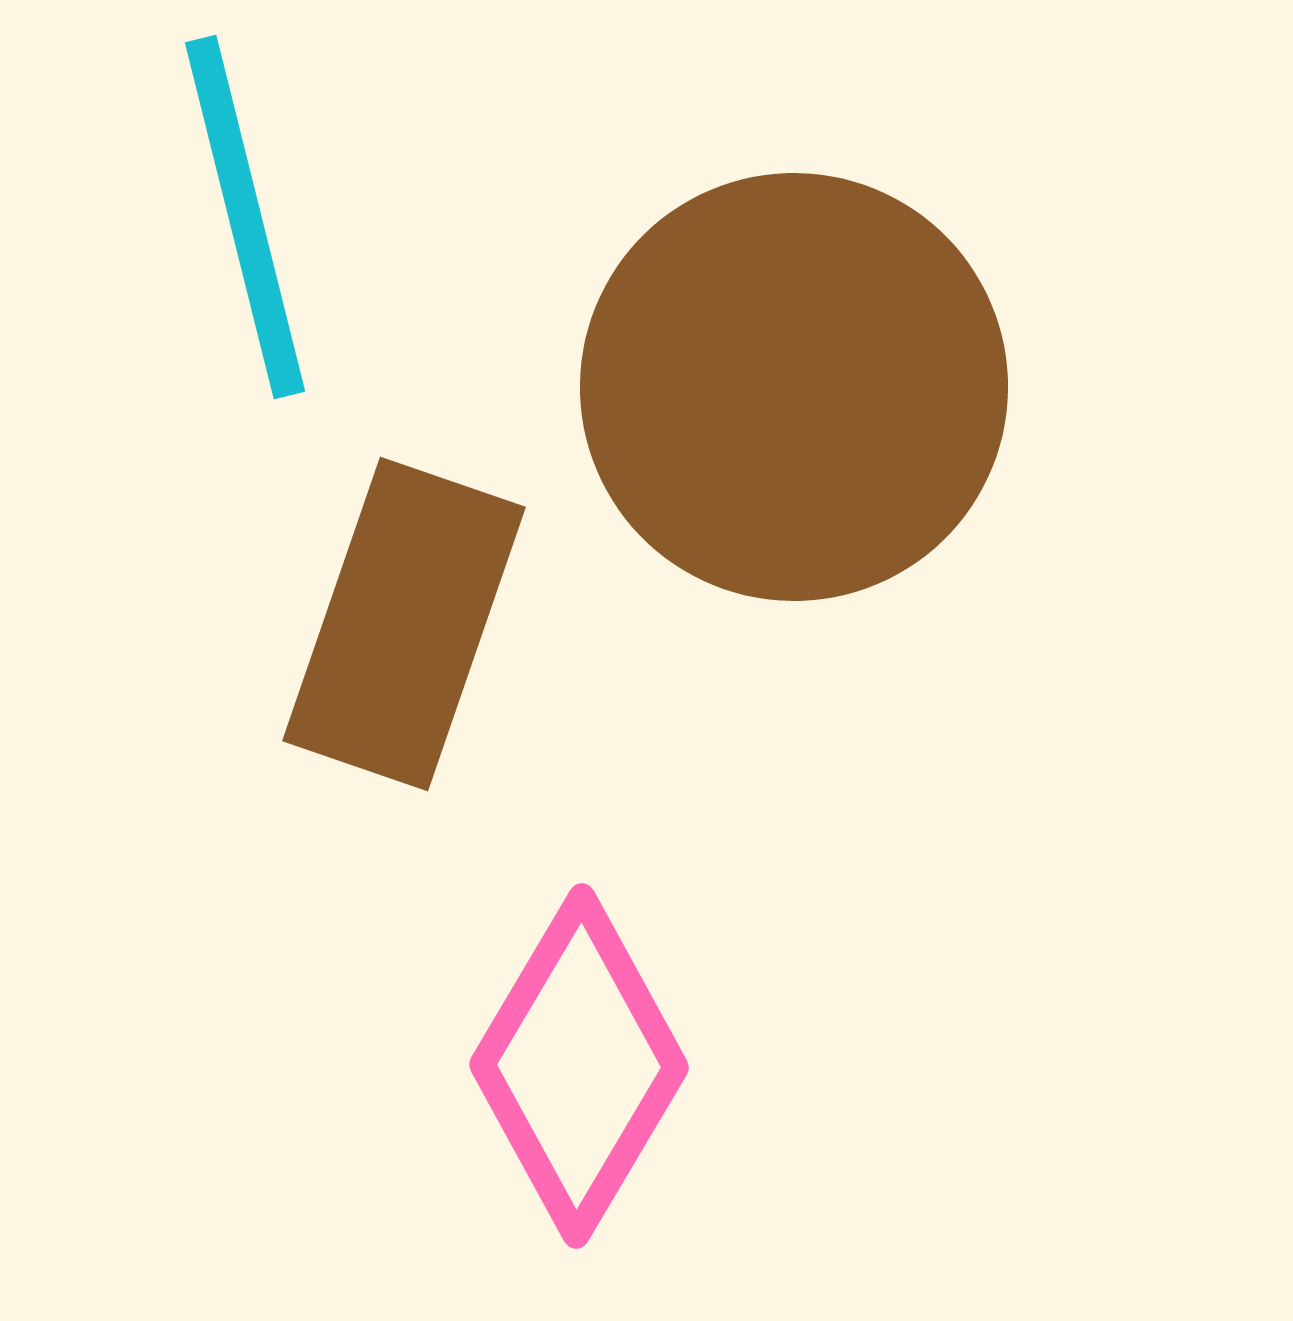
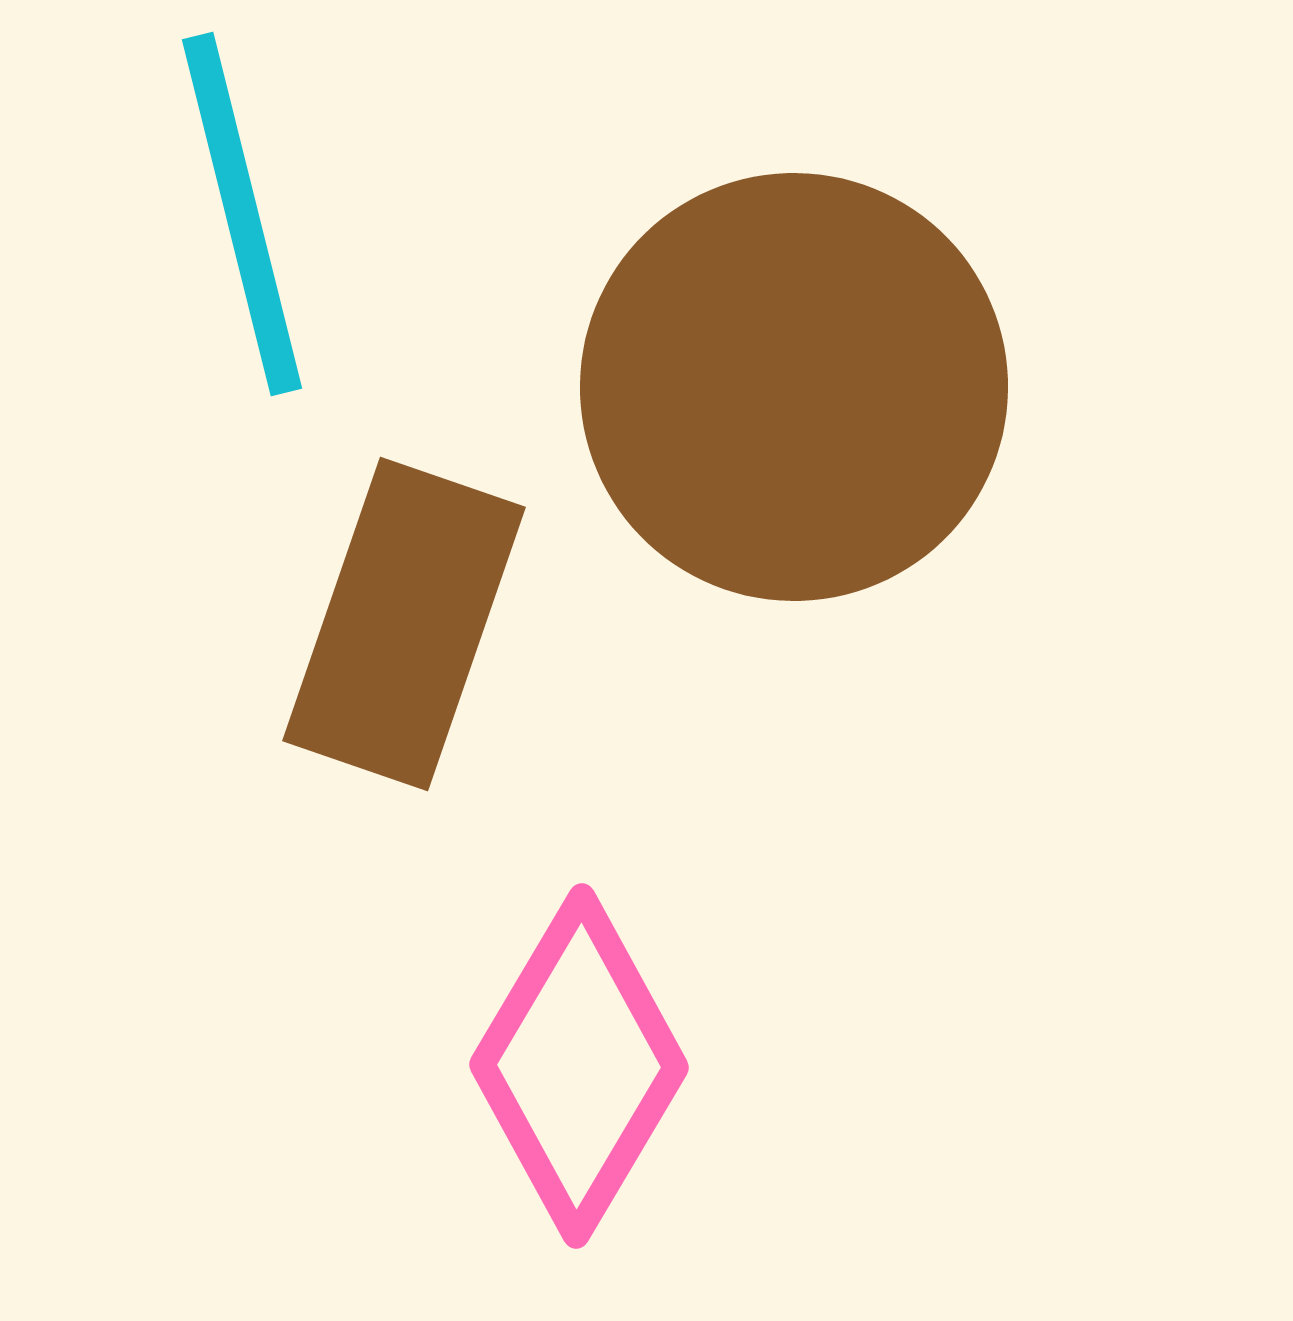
cyan line: moved 3 px left, 3 px up
